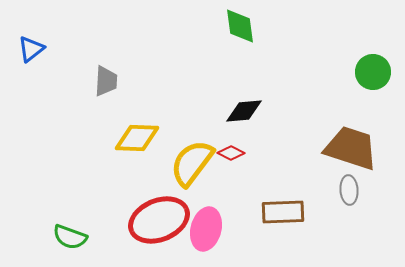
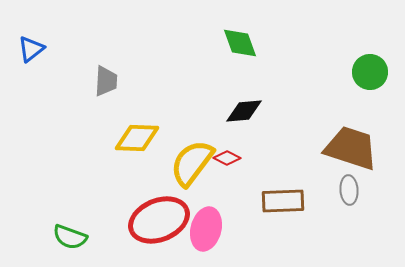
green diamond: moved 17 px down; rotated 12 degrees counterclockwise
green circle: moved 3 px left
red diamond: moved 4 px left, 5 px down
brown rectangle: moved 11 px up
